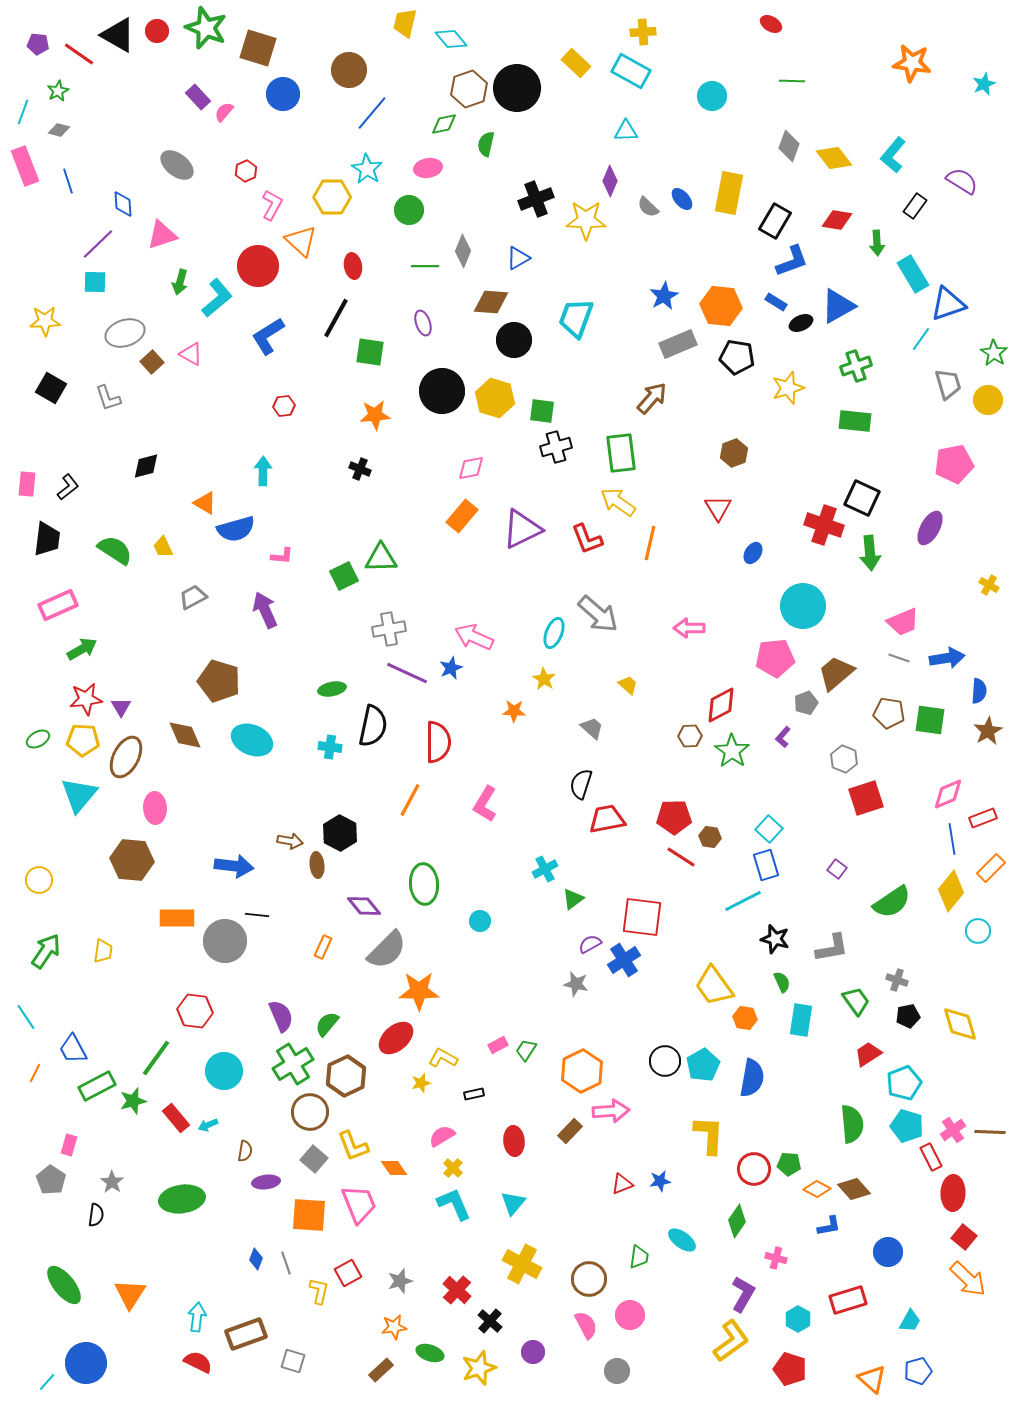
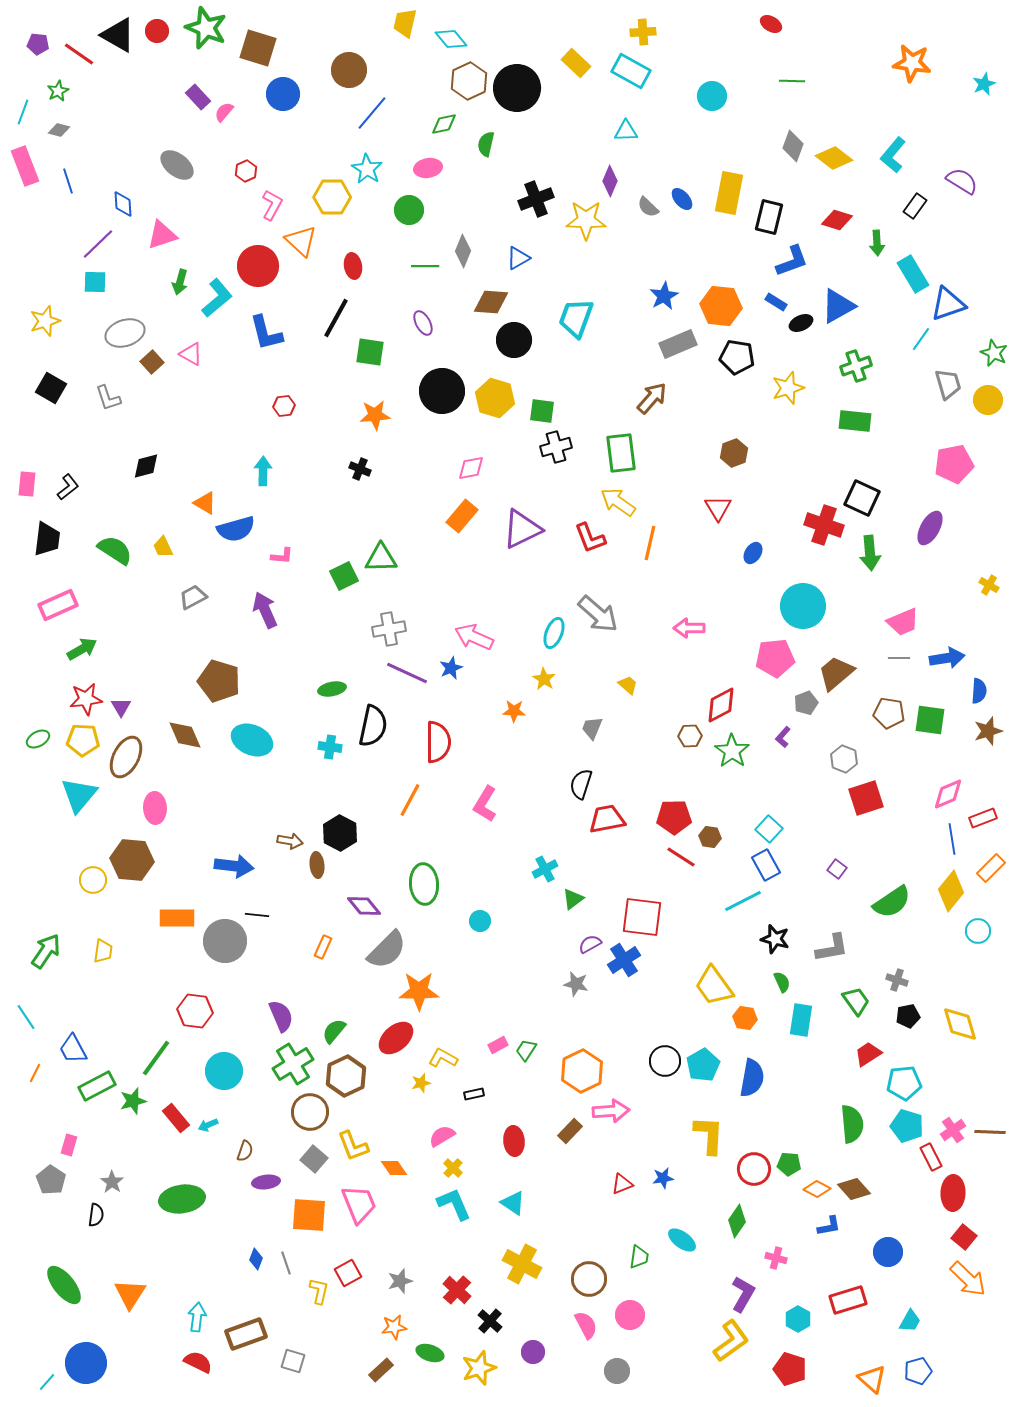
brown hexagon at (469, 89): moved 8 px up; rotated 6 degrees counterclockwise
gray diamond at (789, 146): moved 4 px right
yellow diamond at (834, 158): rotated 15 degrees counterclockwise
red diamond at (837, 220): rotated 8 degrees clockwise
black rectangle at (775, 221): moved 6 px left, 4 px up; rotated 16 degrees counterclockwise
yellow star at (45, 321): rotated 16 degrees counterclockwise
purple ellipse at (423, 323): rotated 10 degrees counterclockwise
blue L-shape at (268, 336): moved 2 px left, 3 px up; rotated 72 degrees counterclockwise
green star at (994, 353): rotated 8 degrees counterclockwise
red L-shape at (587, 539): moved 3 px right, 1 px up
gray line at (899, 658): rotated 20 degrees counterclockwise
gray trapezoid at (592, 728): rotated 110 degrees counterclockwise
brown star at (988, 731): rotated 12 degrees clockwise
blue rectangle at (766, 865): rotated 12 degrees counterclockwise
yellow circle at (39, 880): moved 54 px right
green semicircle at (327, 1024): moved 7 px right, 7 px down
cyan pentagon at (904, 1083): rotated 16 degrees clockwise
brown semicircle at (245, 1151): rotated 10 degrees clockwise
blue star at (660, 1181): moved 3 px right, 3 px up
cyan triangle at (513, 1203): rotated 36 degrees counterclockwise
